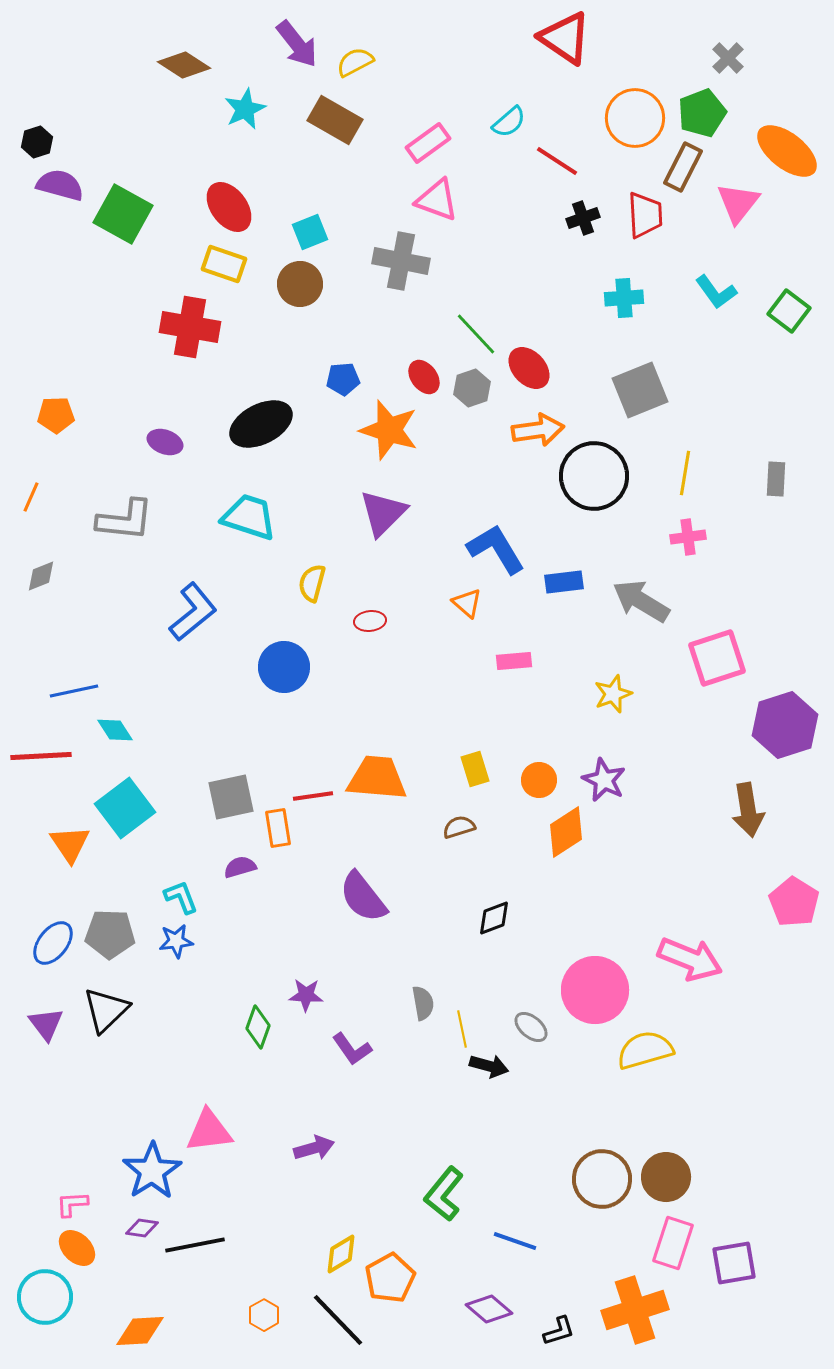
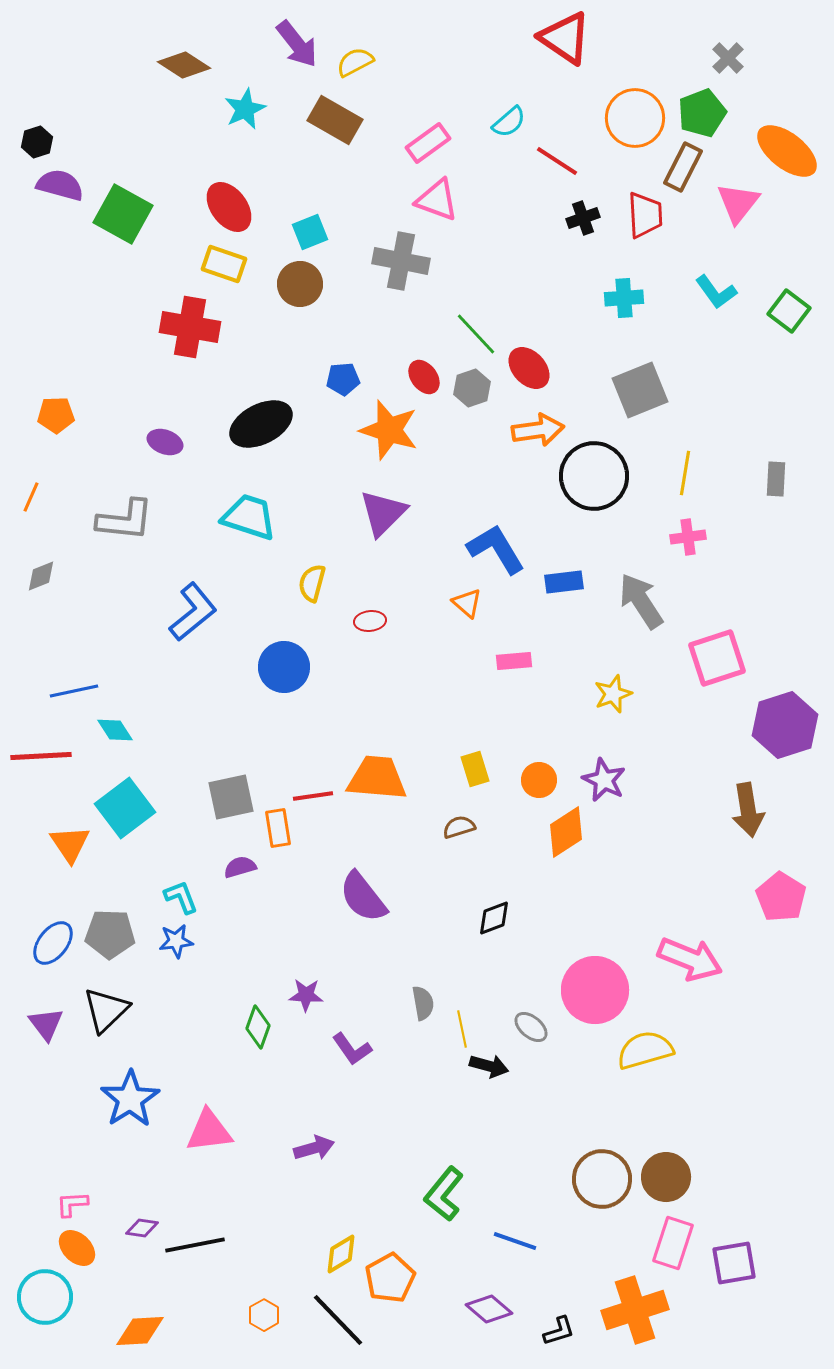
gray arrow at (641, 601): rotated 26 degrees clockwise
pink pentagon at (794, 902): moved 13 px left, 5 px up
blue star at (152, 1171): moved 22 px left, 72 px up
